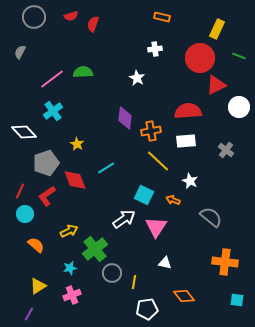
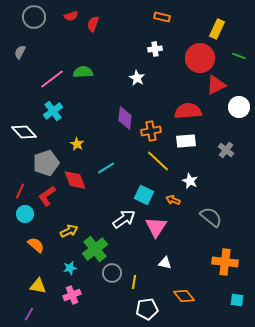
yellow triangle at (38, 286): rotated 42 degrees clockwise
